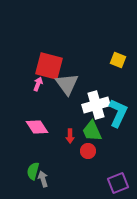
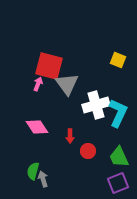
green trapezoid: moved 27 px right, 26 px down
